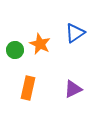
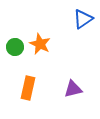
blue triangle: moved 8 px right, 14 px up
green circle: moved 3 px up
purple triangle: rotated 12 degrees clockwise
